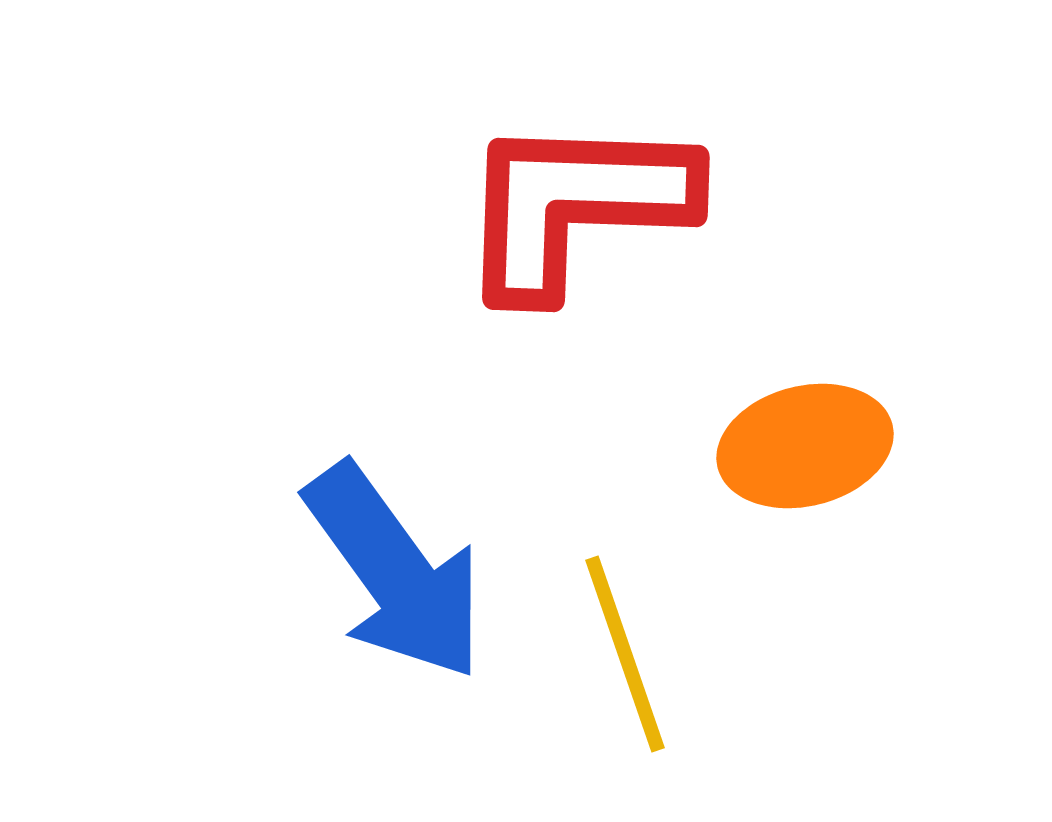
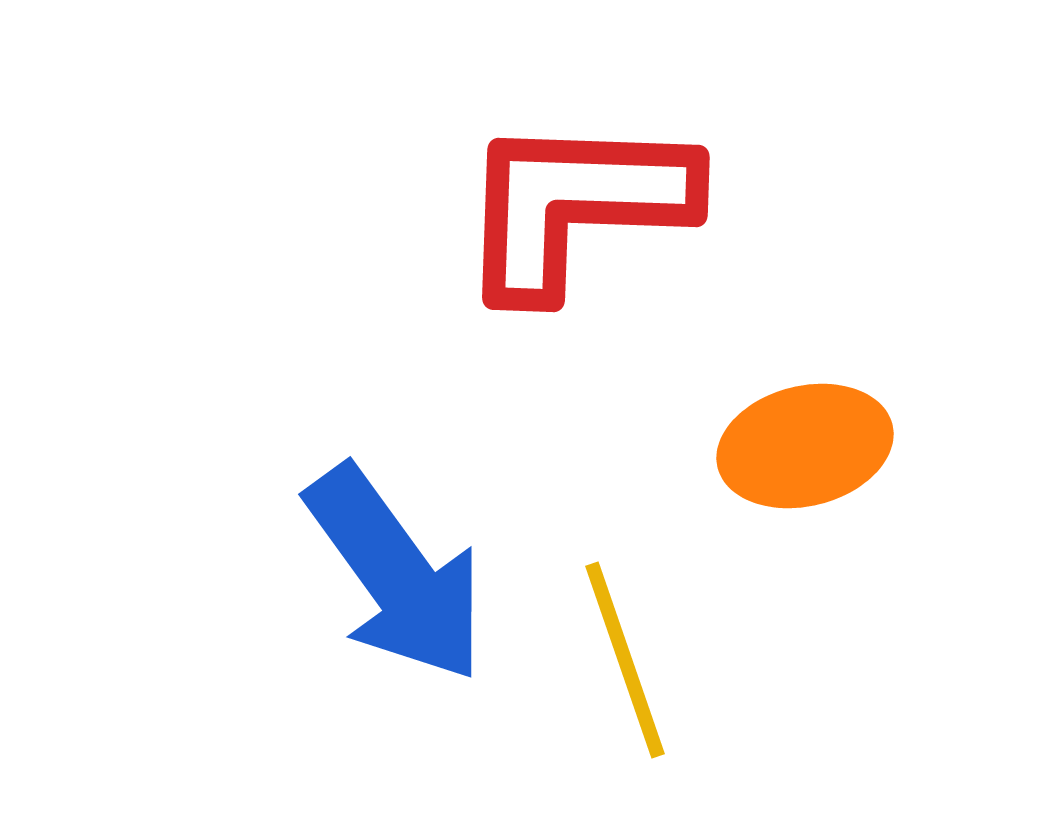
blue arrow: moved 1 px right, 2 px down
yellow line: moved 6 px down
